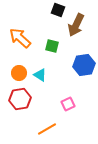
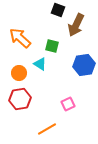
cyan triangle: moved 11 px up
